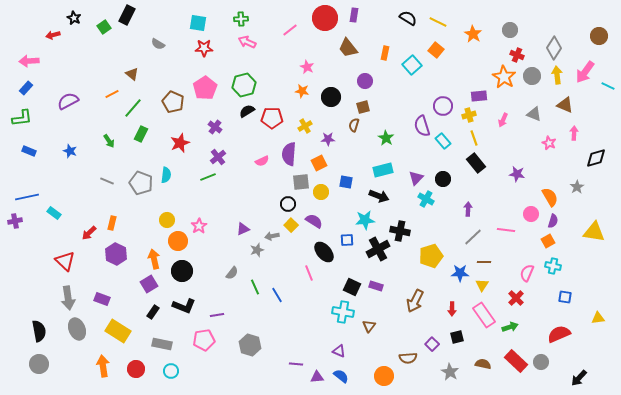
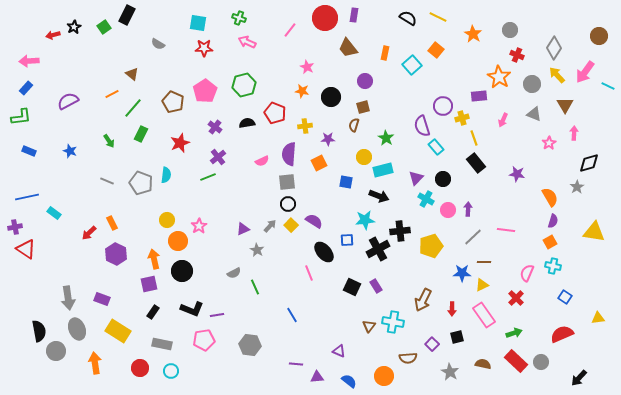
black star at (74, 18): moved 9 px down; rotated 16 degrees clockwise
green cross at (241, 19): moved 2 px left, 1 px up; rotated 24 degrees clockwise
yellow line at (438, 22): moved 5 px up
pink line at (290, 30): rotated 14 degrees counterclockwise
yellow arrow at (557, 75): rotated 36 degrees counterclockwise
gray circle at (532, 76): moved 8 px down
orange star at (504, 77): moved 5 px left
pink pentagon at (205, 88): moved 3 px down
brown triangle at (565, 105): rotated 36 degrees clockwise
black semicircle at (247, 111): moved 12 px down; rotated 21 degrees clockwise
yellow cross at (469, 115): moved 7 px left, 3 px down
green L-shape at (22, 118): moved 1 px left, 1 px up
red pentagon at (272, 118): moved 3 px right, 5 px up; rotated 20 degrees clockwise
yellow cross at (305, 126): rotated 24 degrees clockwise
cyan rectangle at (443, 141): moved 7 px left, 6 px down
pink star at (549, 143): rotated 16 degrees clockwise
black diamond at (596, 158): moved 7 px left, 5 px down
gray square at (301, 182): moved 14 px left
yellow circle at (321, 192): moved 43 px right, 35 px up
pink circle at (531, 214): moved 83 px left, 4 px up
purple cross at (15, 221): moved 6 px down
orange rectangle at (112, 223): rotated 40 degrees counterclockwise
black cross at (400, 231): rotated 18 degrees counterclockwise
gray arrow at (272, 236): moved 2 px left, 10 px up; rotated 144 degrees clockwise
orange square at (548, 241): moved 2 px right, 1 px down
gray star at (257, 250): rotated 24 degrees counterclockwise
yellow pentagon at (431, 256): moved 10 px up
red triangle at (65, 261): moved 39 px left, 12 px up; rotated 10 degrees counterclockwise
gray semicircle at (232, 273): moved 2 px right; rotated 24 degrees clockwise
blue star at (460, 273): moved 2 px right
purple square at (149, 284): rotated 18 degrees clockwise
yellow triangle at (482, 285): rotated 32 degrees clockwise
purple rectangle at (376, 286): rotated 40 degrees clockwise
blue line at (277, 295): moved 15 px right, 20 px down
blue square at (565, 297): rotated 24 degrees clockwise
brown arrow at (415, 301): moved 8 px right, 1 px up
black L-shape at (184, 306): moved 8 px right, 3 px down
cyan cross at (343, 312): moved 50 px right, 10 px down
green arrow at (510, 327): moved 4 px right, 6 px down
red semicircle at (559, 334): moved 3 px right
gray hexagon at (250, 345): rotated 10 degrees counterclockwise
gray circle at (39, 364): moved 17 px right, 13 px up
orange arrow at (103, 366): moved 8 px left, 3 px up
red circle at (136, 369): moved 4 px right, 1 px up
blue semicircle at (341, 376): moved 8 px right, 5 px down
